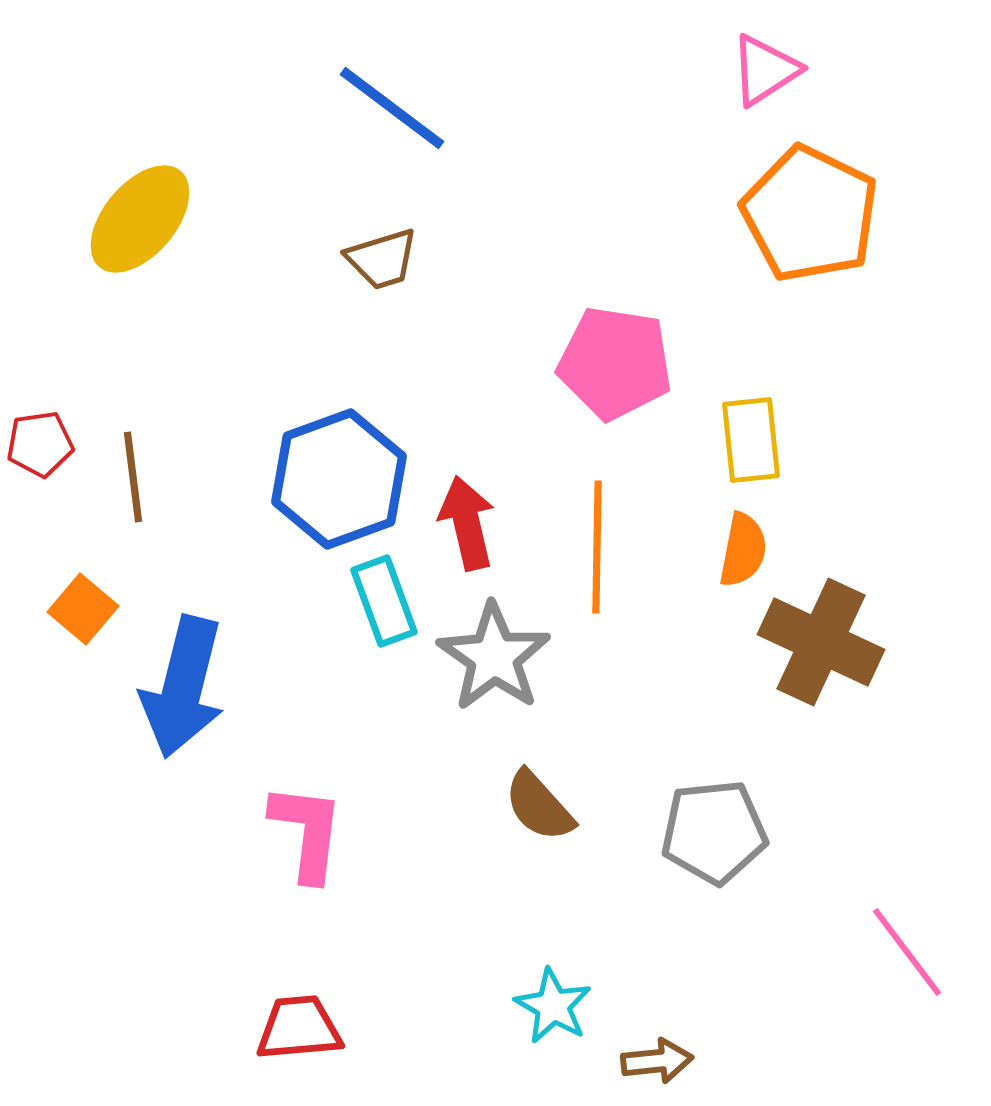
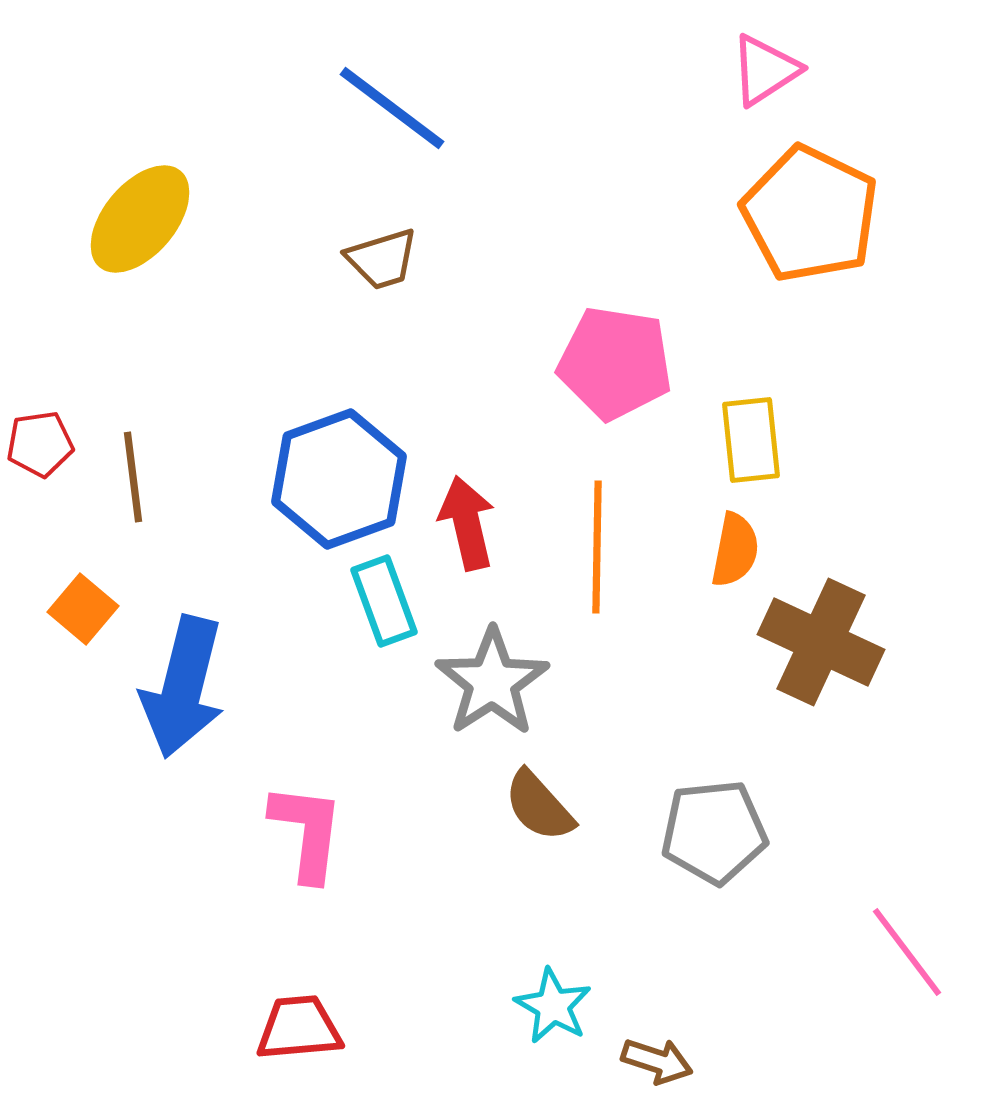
orange semicircle: moved 8 px left
gray star: moved 2 px left, 25 px down; rotated 4 degrees clockwise
brown arrow: rotated 24 degrees clockwise
